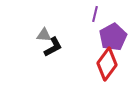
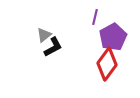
purple line: moved 3 px down
gray triangle: rotated 42 degrees counterclockwise
